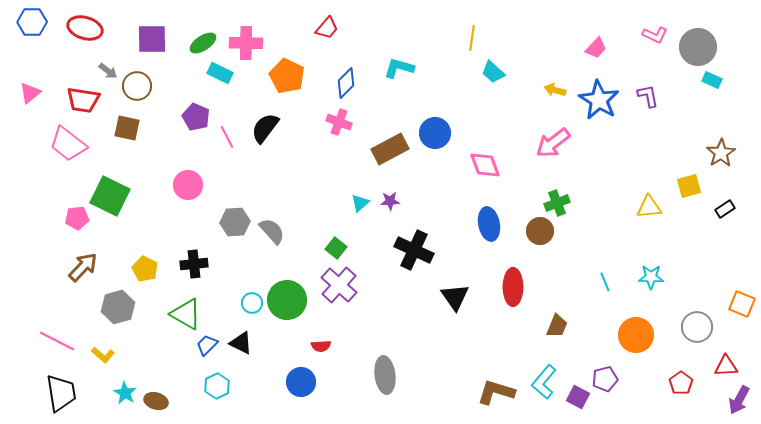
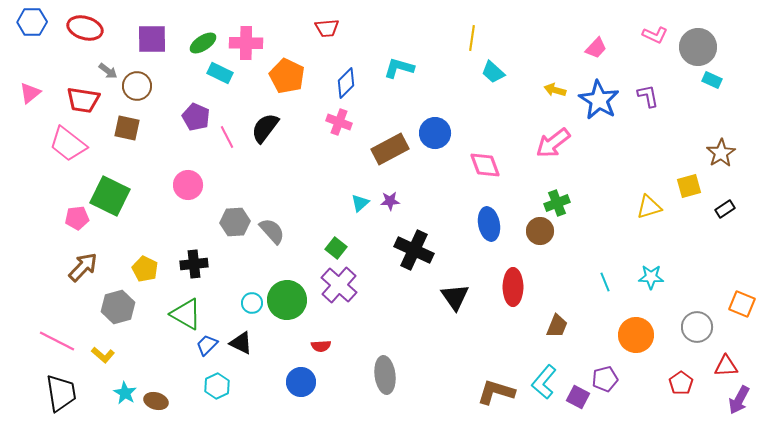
red trapezoid at (327, 28): rotated 45 degrees clockwise
yellow triangle at (649, 207): rotated 12 degrees counterclockwise
